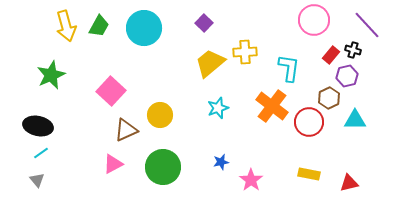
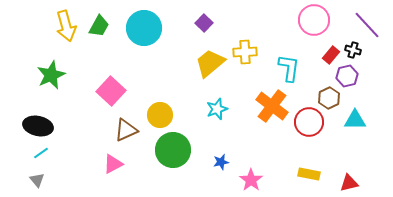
cyan star: moved 1 px left, 1 px down
green circle: moved 10 px right, 17 px up
